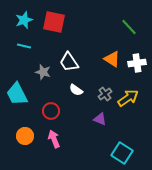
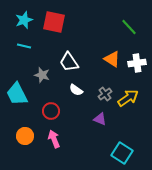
gray star: moved 1 px left, 3 px down
